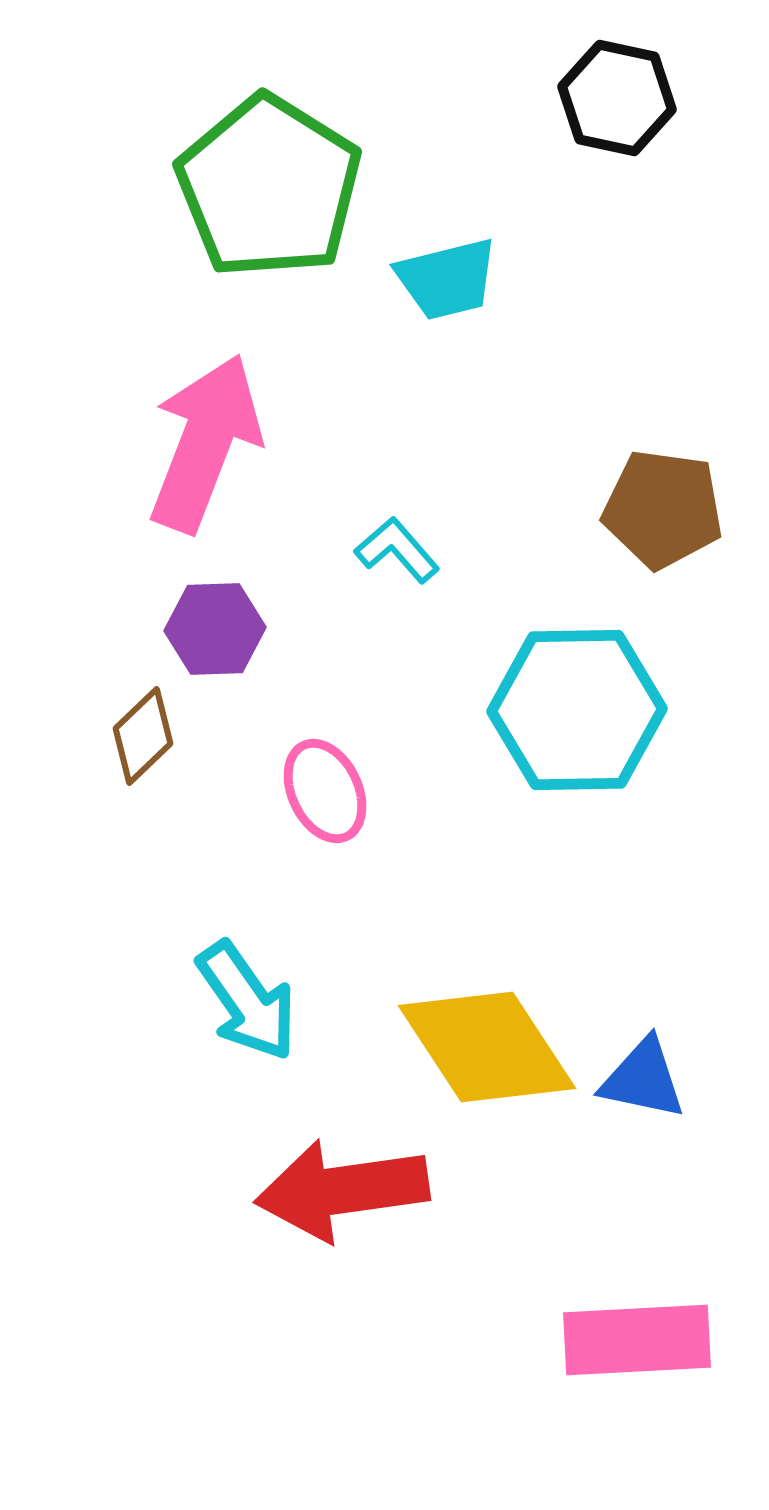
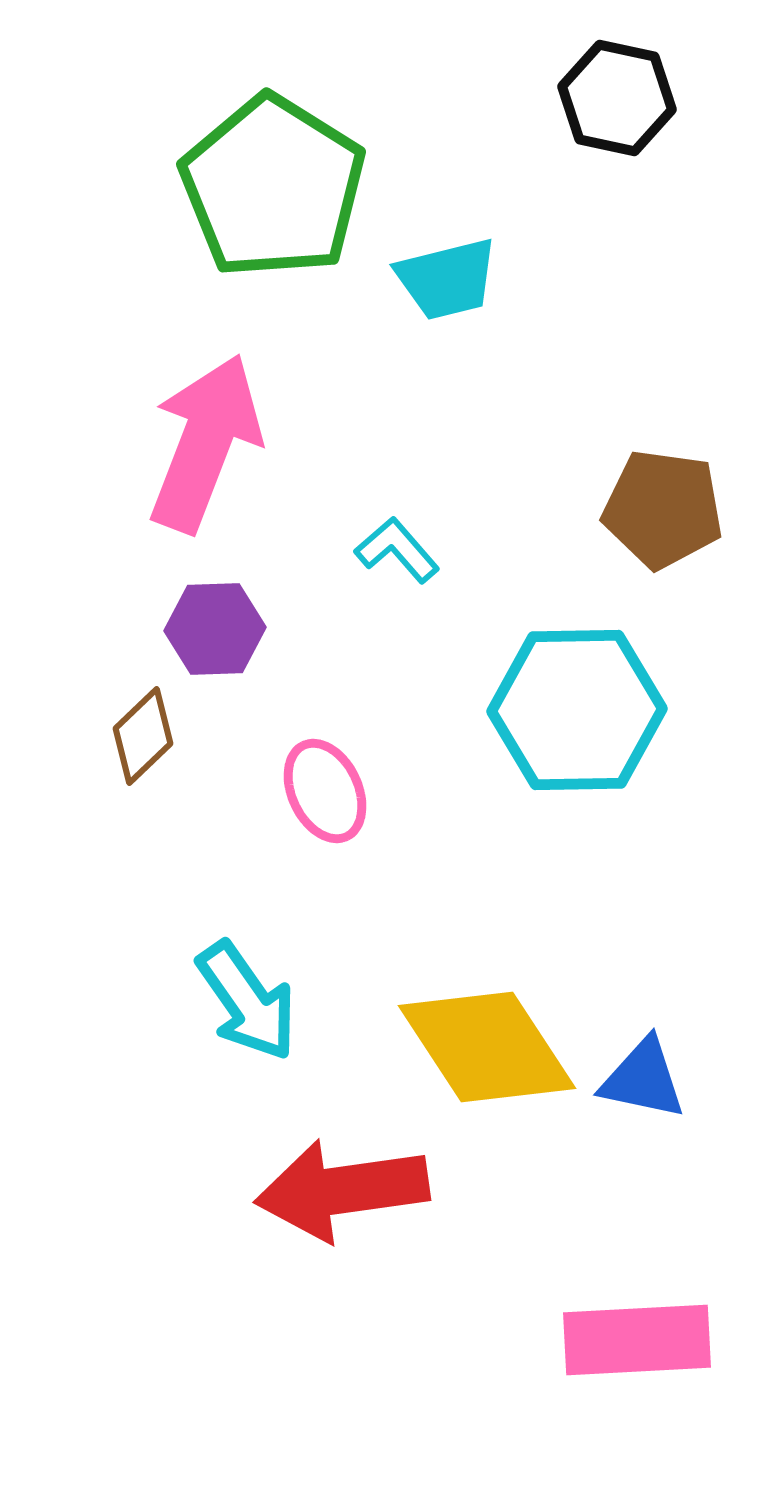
green pentagon: moved 4 px right
